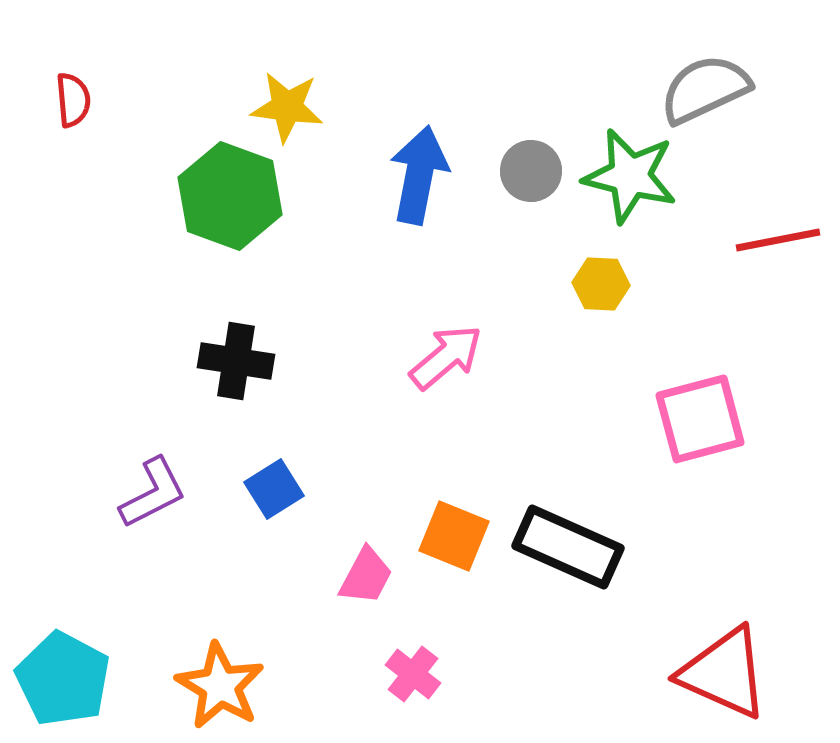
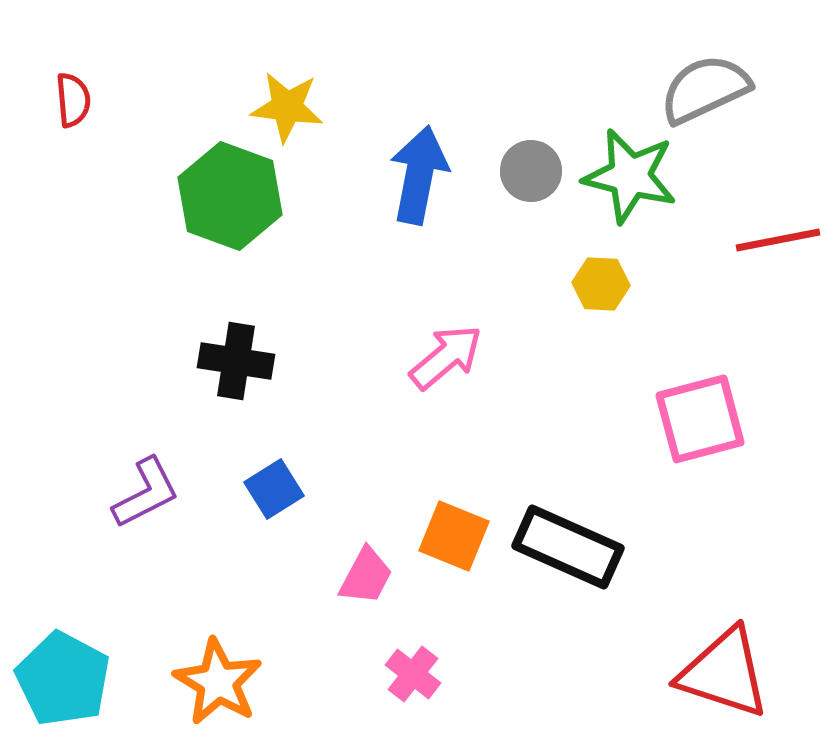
purple L-shape: moved 7 px left
red triangle: rotated 6 degrees counterclockwise
orange star: moved 2 px left, 4 px up
